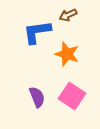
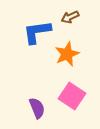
brown arrow: moved 2 px right, 2 px down
orange star: rotated 30 degrees clockwise
purple semicircle: moved 11 px down
